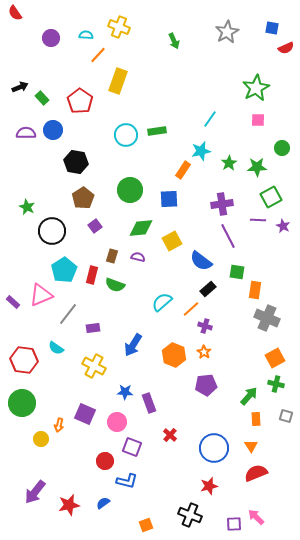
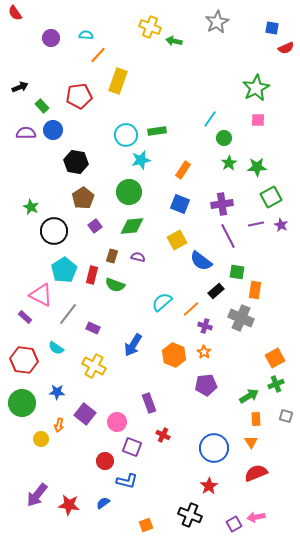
yellow cross at (119, 27): moved 31 px right
gray star at (227, 32): moved 10 px left, 10 px up
green arrow at (174, 41): rotated 126 degrees clockwise
green rectangle at (42, 98): moved 8 px down
red pentagon at (80, 101): moved 1 px left, 5 px up; rotated 30 degrees clockwise
green circle at (282, 148): moved 58 px left, 10 px up
cyan star at (201, 151): moved 60 px left, 9 px down
green circle at (130, 190): moved 1 px left, 2 px down
blue square at (169, 199): moved 11 px right, 5 px down; rotated 24 degrees clockwise
green star at (27, 207): moved 4 px right
purple line at (258, 220): moved 2 px left, 4 px down; rotated 14 degrees counterclockwise
purple star at (283, 226): moved 2 px left, 1 px up
green diamond at (141, 228): moved 9 px left, 2 px up
black circle at (52, 231): moved 2 px right
yellow square at (172, 241): moved 5 px right, 1 px up
black rectangle at (208, 289): moved 8 px right, 2 px down
pink triangle at (41, 295): rotated 50 degrees clockwise
purple rectangle at (13, 302): moved 12 px right, 15 px down
gray cross at (267, 318): moved 26 px left
purple rectangle at (93, 328): rotated 32 degrees clockwise
green cross at (276, 384): rotated 35 degrees counterclockwise
blue star at (125, 392): moved 68 px left
green arrow at (249, 396): rotated 18 degrees clockwise
purple square at (85, 414): rotated 15 degrees clockwise
red cross at (170, 435): moved 7 px left; rotated 16 degrees counterclockwise
orange triangle at (251, 446): moved 4 px up
red star at (209, 486): rotated 18 degrees counterclockwise
purple arrow at (35, 492): moved 2 px right, 3 px down
red star at (69, 505): rotated 20 degrees clockwise
pink arrow at (256, 517): rotated 54 degrees counterclockwise
purple square at (234, 524): rotated 28 degrees counterclockwise
